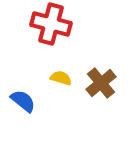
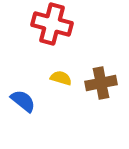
red cross: moved 1 px right
brown cross: rotated 28 degrees clockwise
